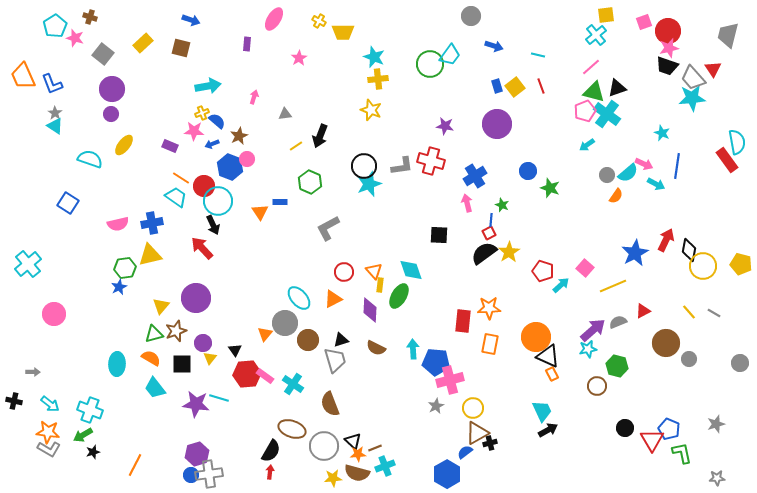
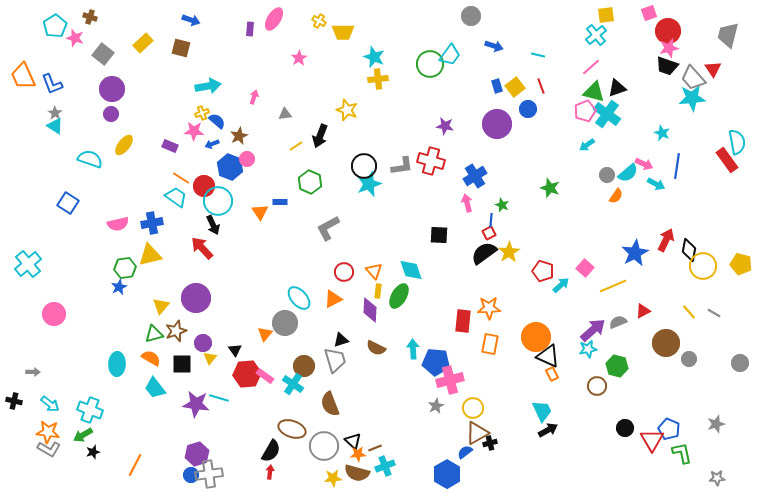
pink square at (644, 22): moved 5 px right, 9 px up
purple rectangle at (247, 44): moved 3 px right, 15 px up
yellow star at (371, 110): moved 24 px left
blue circle at (528, 171): moved 62 px up
yellow rectangle at (380, 285): moved 2 px left, 6 px down
brown circle at (308, 340): moved 4 px left, 26 px down
